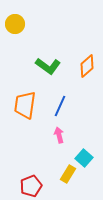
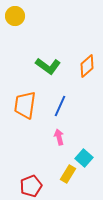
yellow circle: moved 8 px up
pink arrow: moved 2 px down
